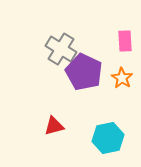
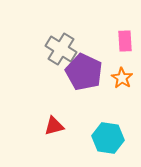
cyan hexagon: rotated 20 degrees clockwise
